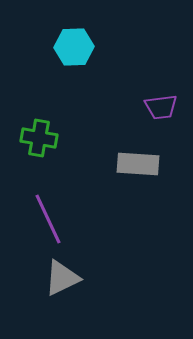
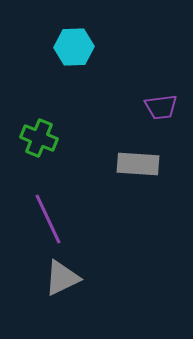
green cross: rotated 12 degrees clockwise
